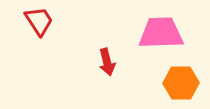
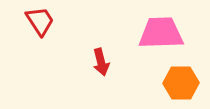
red trapezoid: moved 1 px right
red arrow: moved 6 px left
